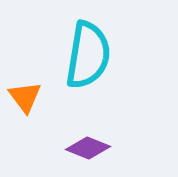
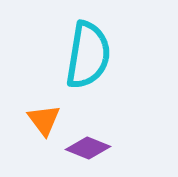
orange triangle: moved 19 px right, 23 px down
